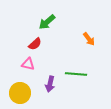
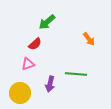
pink triangle: rotated 32 degrees counterclockwise
